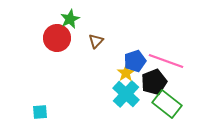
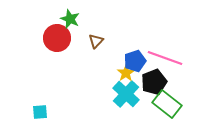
green star: rotated 24 degrees counterclockwise
pink line: moved 1 px left, 3 px up
